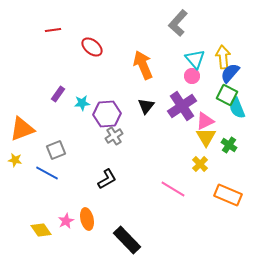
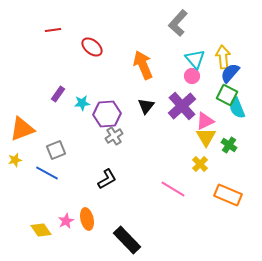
purple cross: rotated 8 degrees counterclockwise
yellow star: rotated 24 degrees counterclockwise
